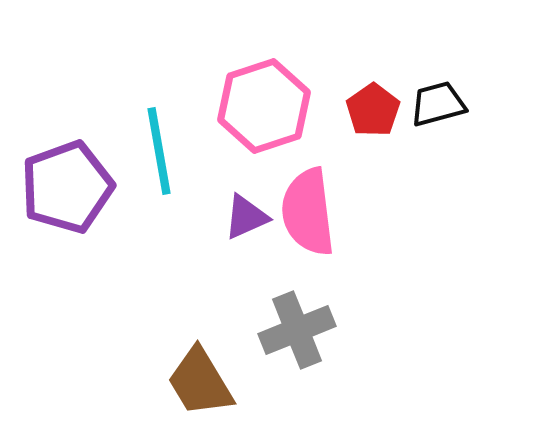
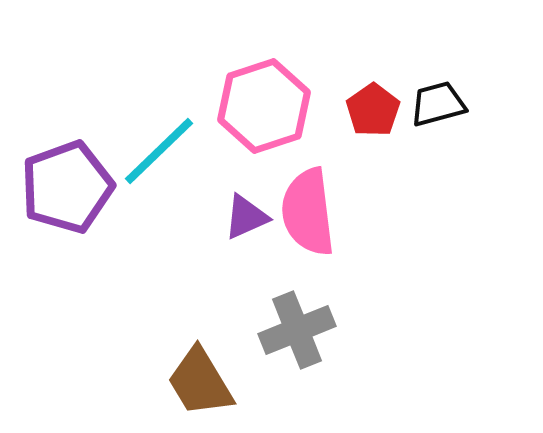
cyan line: rotated 56 degrees clockwise
